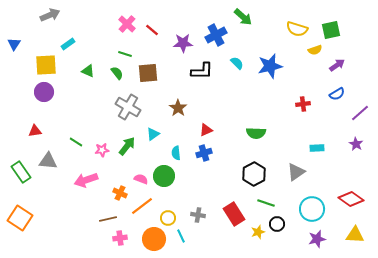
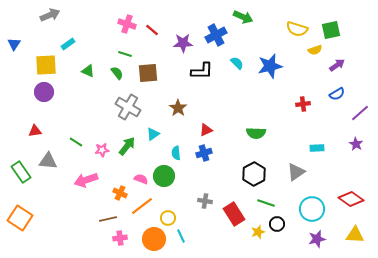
green arrow at (243, 17): rotated 18 degrees counterclockwise
pink cross at (127, 24): rotated 24 degrees counterclockwise
gray cross at (198, 215): moved 7 px right, 14 px up
